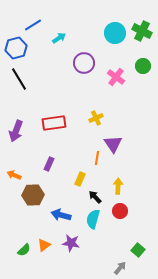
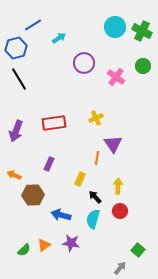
cyan circle: moved 6 px up
